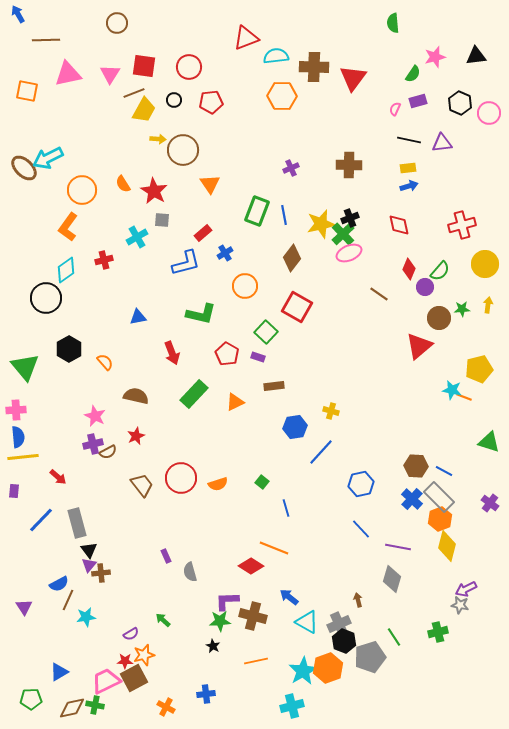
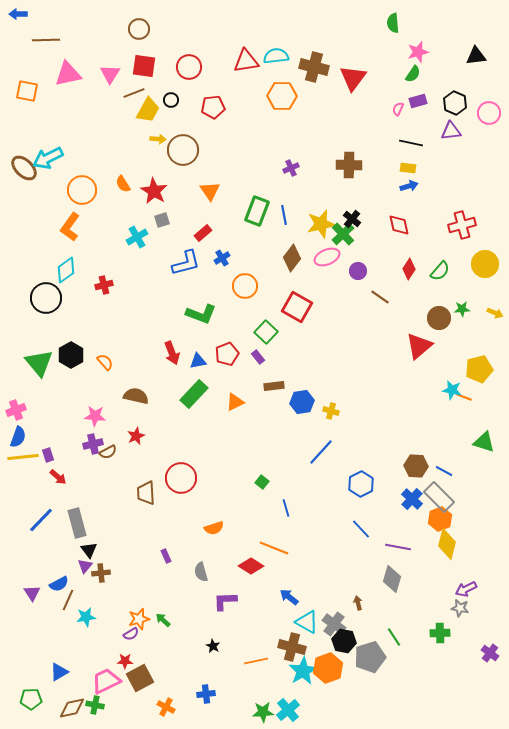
blue arrow at (18, 14): rotated 60 degrees counterclockwise
brown circle at (117, 23): moved 22 px right, 6 px down
red triangle at (246, 38): moved 23 px down; rotated 12 degrees clockwise
pink star at (435, 57): moved 17 px left, 5 px up
brown cross at (314, 67): rotated 12 degrees clockwise
black circle at (174, 100): moved 3 px left
red pentagon at (211, 102): moved 2 px right, 5 px down
black hexagon at (460, 103): moved 5 px left
pink semicircle at (395, 109): moved 3 px right
yellow trapezoid at (144, 110): moved 4 px right
black line at (409, 140): moved 2 px right, 3 px down
purple triangle at (442, 143): moved 9 px right, 12 px up
yellow rectangle at (408, 168): rotated 14 degrees clockwise
orange triangle at (210, 184): moved 7 px down
black cross at (350, 218): moved 2 px right, 1 px down; rotated 30 degrees counterclockwise
gray square at (162, 220): rotated 21 degrees counterclockwise
orange L-shape at (68, 227): moved 2 px right
blue cross at (225, 253): moved 3 px left, 5 px down
pink ellipse at (349, 253): moved 22 px left, 4 px down
red cross at (104, 260): moved 25 px down
red diamond at (409, 269): rotated 10 degrees clockwise
purple circle at (425, 287): moved 67 px left, 16 px up
brown line at (379, 294): moved 1 px right, 3 px down
yellow arrow at (488, 305): moved 7 px right, 8 px down; rotated 105 degrees clockwise
green L-shape at (201, 314): rotated 8 degrees clockwise
blue triangle at (138, 317): moved 60 px right, 44 px down
black hexagon at (69, 349): moved 2 px right, 6 px down
red pentagon at (227, 354): rotated 20 degrees clockwise
purple rectangle at (258, 357): rotated 32 degrees clockwise
green triangle at (25, 367): moved 14 px right, 4 px up
pink cross at (16, 410): rotated 18 degrees counterclockwise
pink star at (95, 416): rotated 20 degrees counterclockwise
blue hexagon at (295, 427): moved 7 px right, 25 px up
blue semicircle at (18, 437): rotated 25 degrees clockwise
green triangle at (489, 442): moved 5 px left
orange semicircle at (218, 484): moved 4 px left, 44 px down
blue hexagon at (361, 484): rotated 15 degrees counterclockwise
brown trapezoid at (142, 485): moved 4 px right, 8 px down; rotated 145 degrees counterclockwise
purple rectangle at (14, 491): moved 34 px right, 36 px up; rotated 24 degrees counterclockwise
purple cross at (490, 503): moved 150 px down
yellow diamond at (447, 546): moved 2 px up
purple triangle at (89, 565): moved 4 px left, 1 px down
gray semicircle at (190, 572): moved 11 px right
brown arrow at (358, 600): moved 3 px down
purple L-shape at (227, 601): moved 2 px left
gray star at (460, 605): moved 3 px down
purple triangle at (24, 607): moved 8 px right, 14 px up
brown cross at (253, 616): moved 39 px right, 31 px down
green star at (220, 621): moved 43 px right, 91 px down
gray cross at (339, 624): moved 5 px left; rotated 30 degrees counterclockwise
green cross at (438, 632): moved 2 px right, 1 px down; rotated 12 degrees clockwise
black hexagon at (344, 641): rotated 10 degrees counterclockwise
orange star at (144, 655): moved 5 px left, 36 px up
brown square at (134, 678): moved 6 px right
cyan cross at (292, 706): moved 4 px left, 4 px down; rotated 25 degrees counterclockwise
